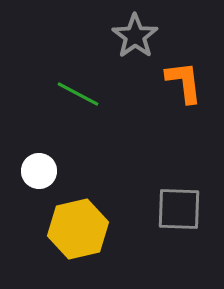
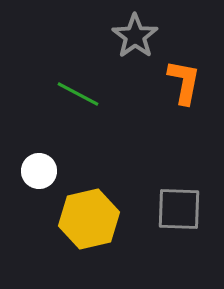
orange L-shape: rotated 18 degrees clockwise
yellow hexagon: moved 11 px right, 10 px up
